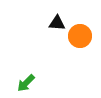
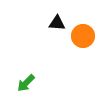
orange circle: moved 3 px right
